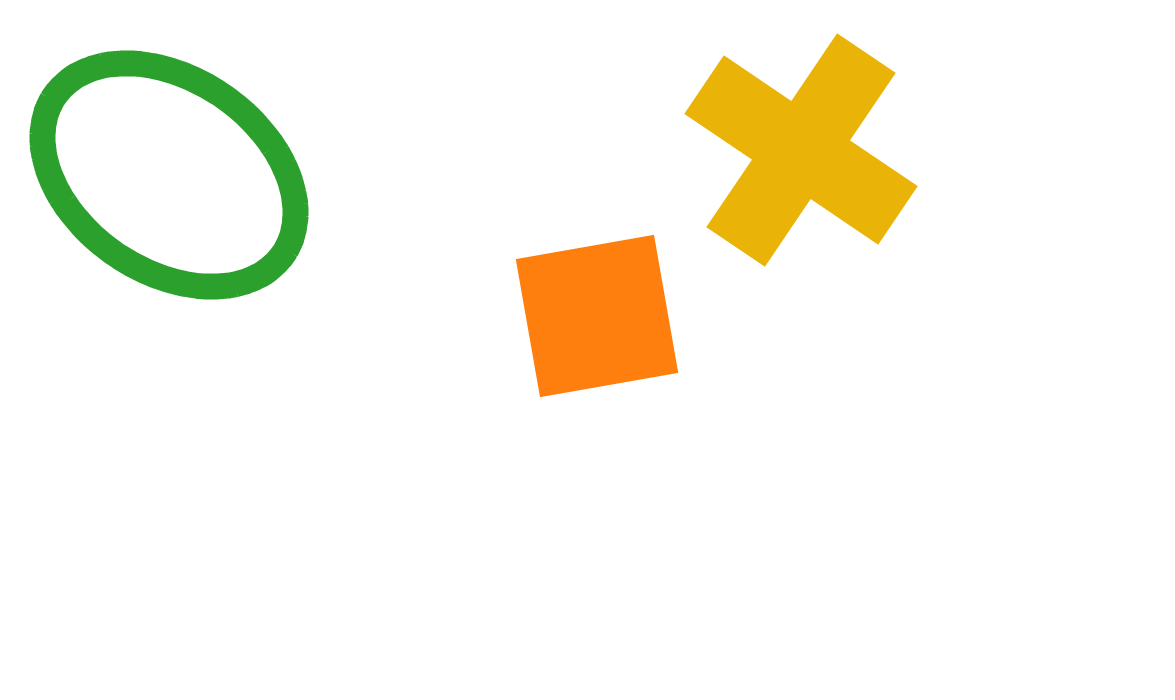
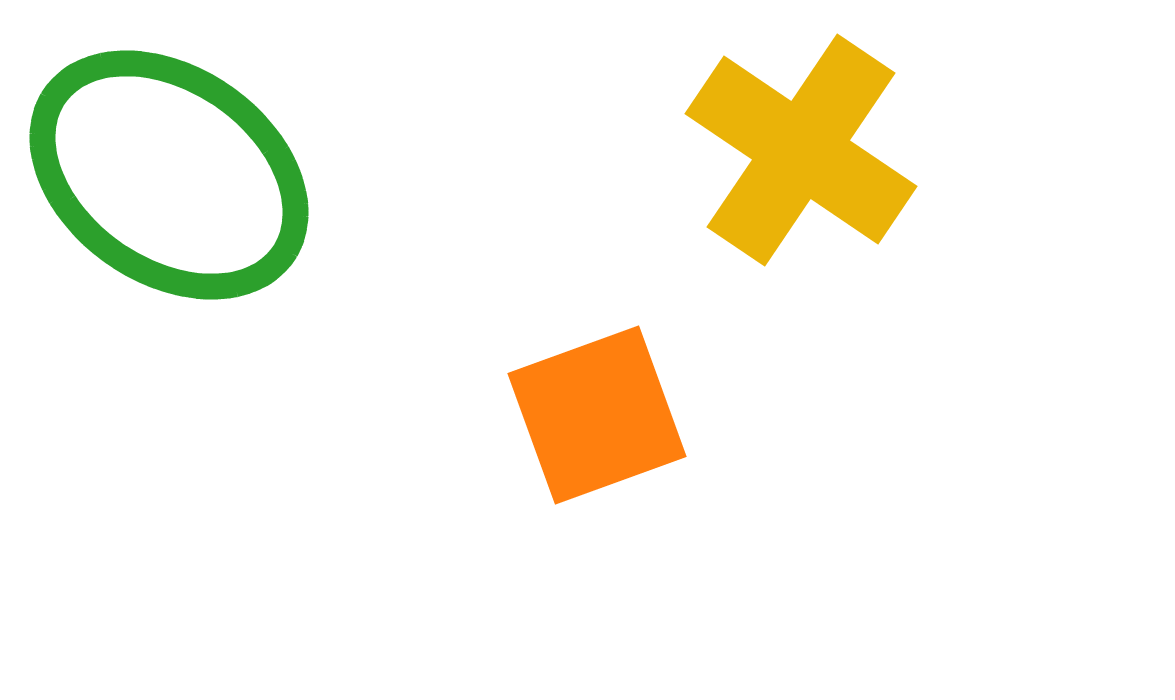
orange square: moved 99 px down; rotated 10 degrees counterclockwise
